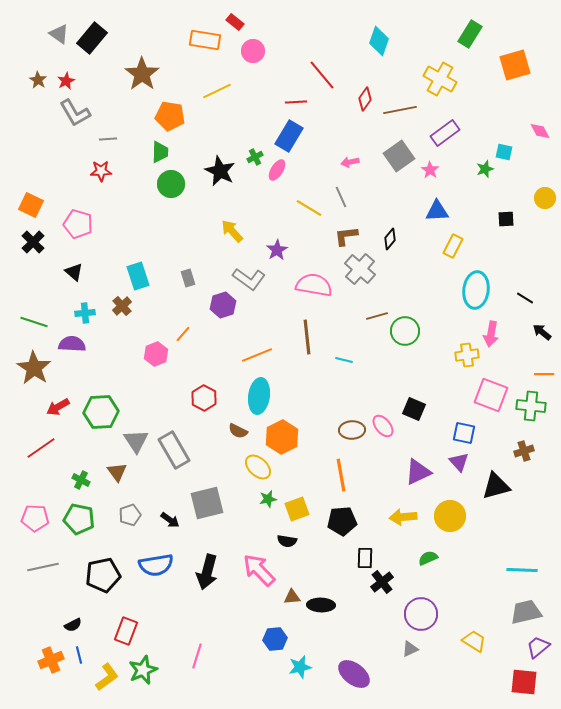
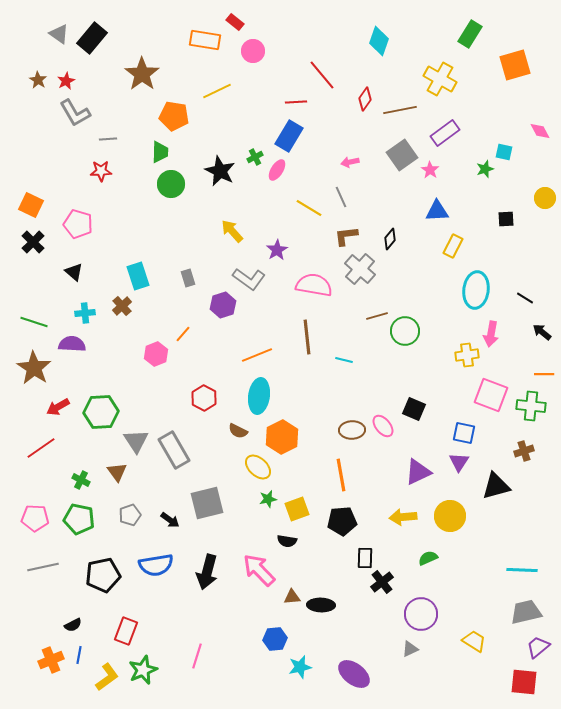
orange pentagon at (170, 116): moved 4 px right
gray square at (399, 156): moved 3 px right, 1 px up
purple triangle at (459, 462): rotated 15 degrees clockwise
blue line at (79, 655): rotated 24 degrees clockwise
